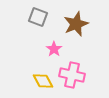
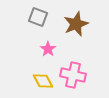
pink star: moved 6 px left
pink cross: moved 1 px right
